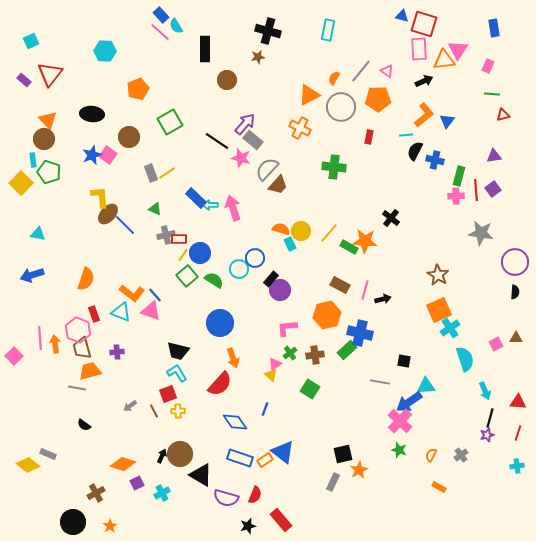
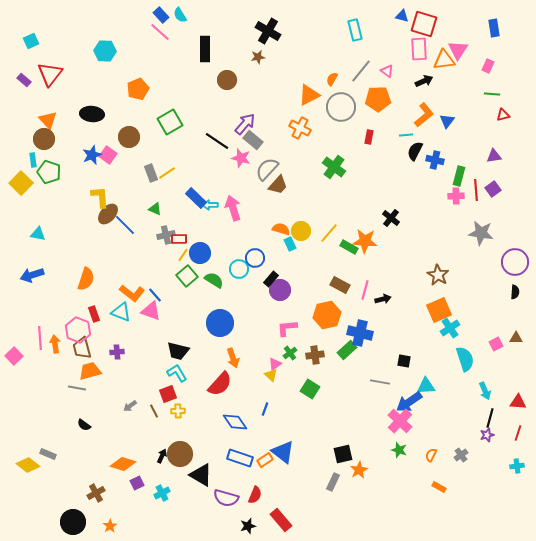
cyan semicircle at (176, 26): moved 4 px right, 11 px up
cyan rectangle at (328, 30): moved 27 px right; rotated 25 degrees counterclockwise
black cross at (268, 31): rotated 15 degrees clockwise
orange semicircle at (334, 78): moved 2 px left, 1 px down
green cross at (334, 167): rotated 30 degrees clockwise
